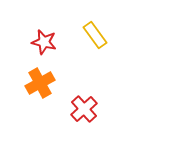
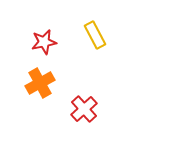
yellow rectangle: rotated 8 degrees clockwise
red star: rotated 25 degrees counterclockwise
